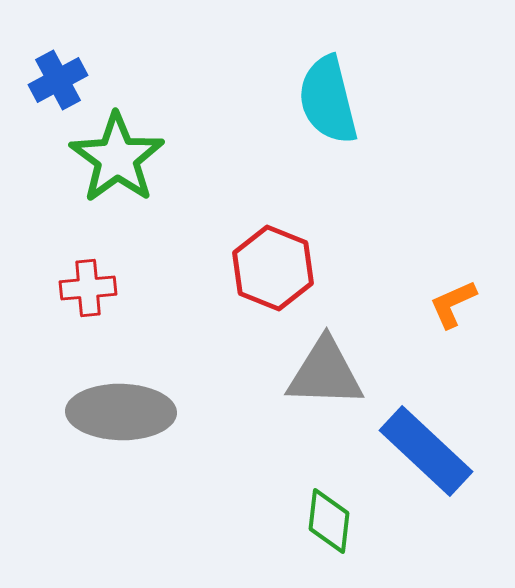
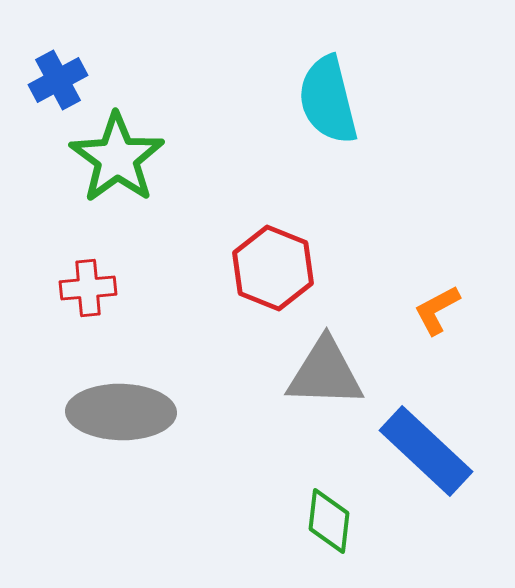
orange L-shape: moved 16 px left, 6 px down; rotated 4 degrees counterclockwise
